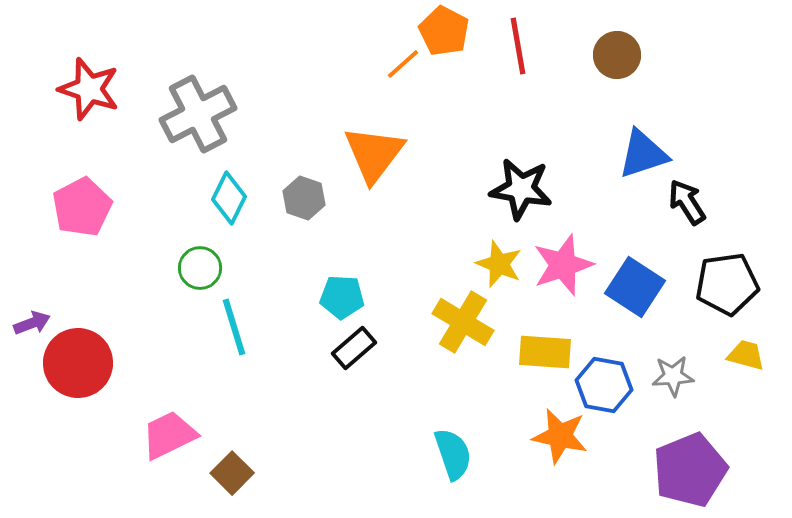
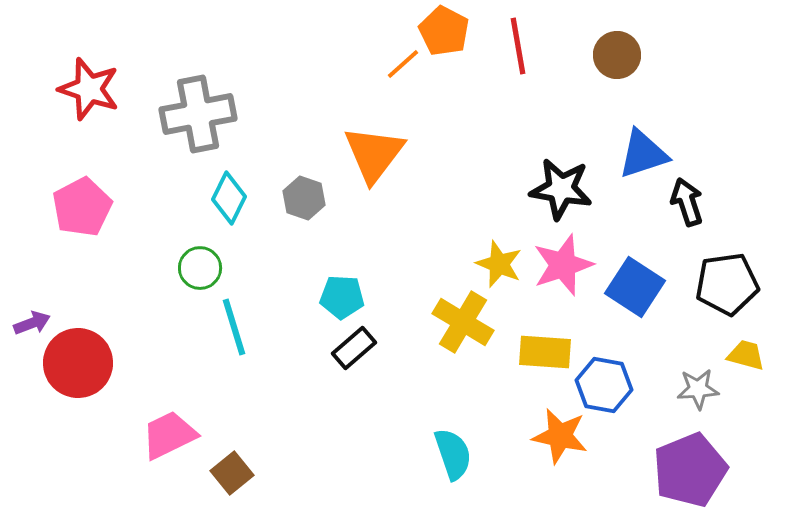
gray cross: rotated 16 degrees clockwise
black star: moved 40 px right
black arrow: rotated 15 degrees clockwise
gray star: moved 25 px right, 13 px down
brown square: rotated 6 degrees clockwise
